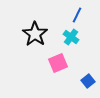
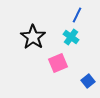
black star: moved 2 px left, 3 px down
